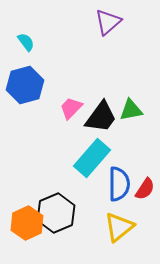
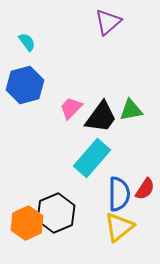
cyan semicircle: moved 1 px right
blue semicircle: moved 10 px down
